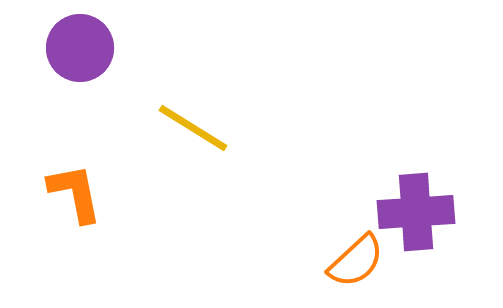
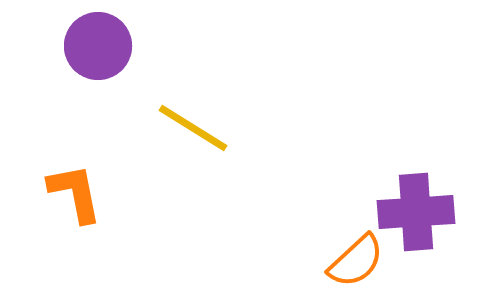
purple circle: moved 18 px right, 2 px up
